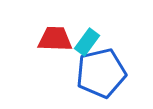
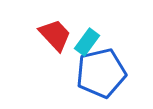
red trapezoid: moved 4 px up; rotated 45 degrees clockwise
